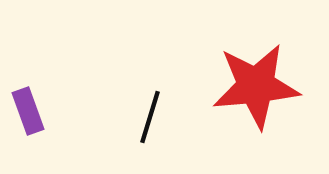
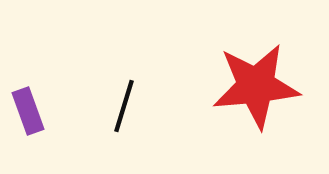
black line: moved 26 px left, 11 px up
